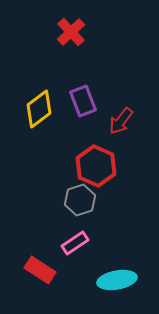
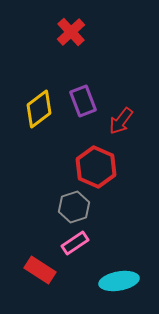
red hexagon: moved 1 px down
gray hexagon: moved 6 px left, 7 px down
cyan ellipse: moved 2 px right, 1 px down
